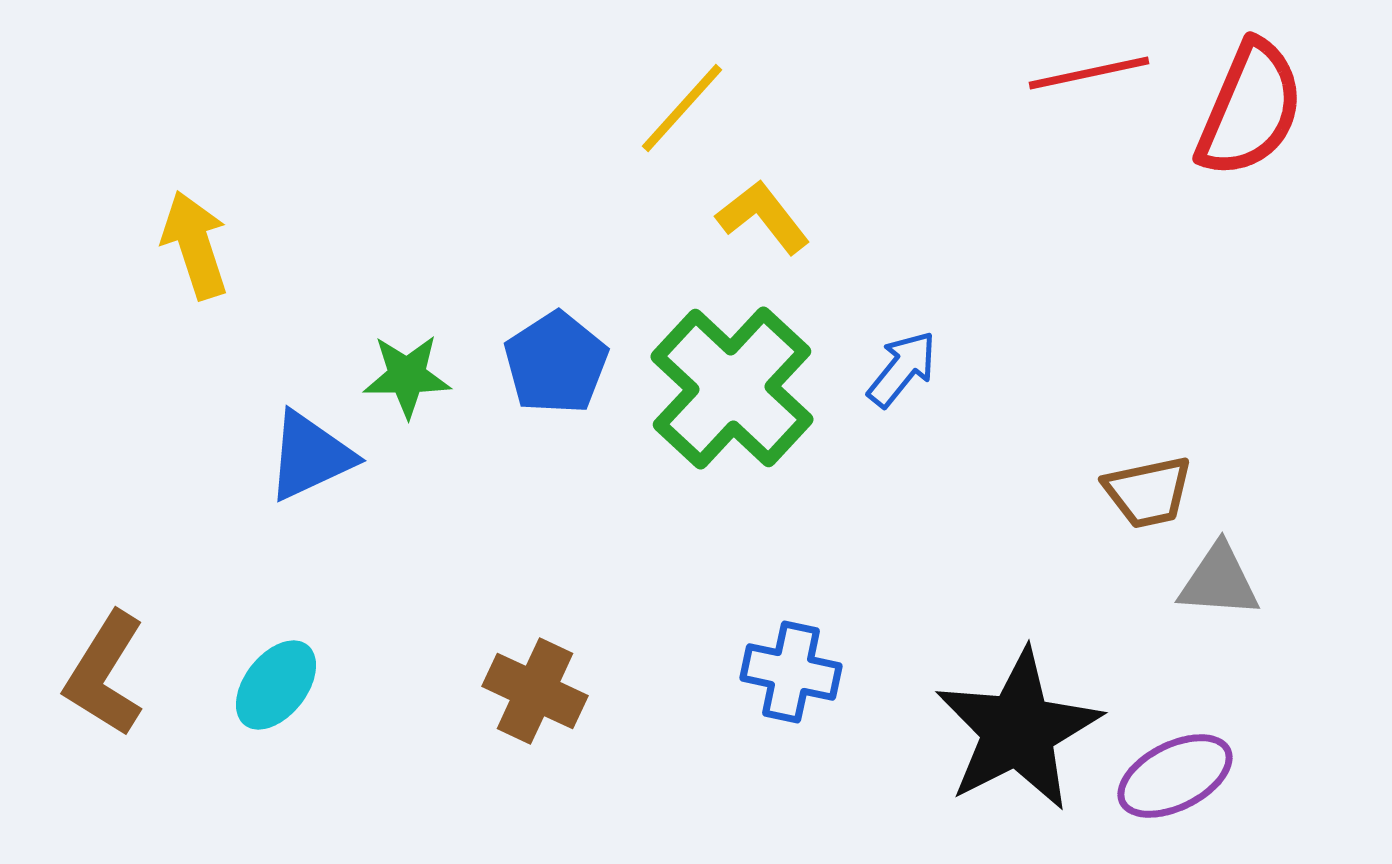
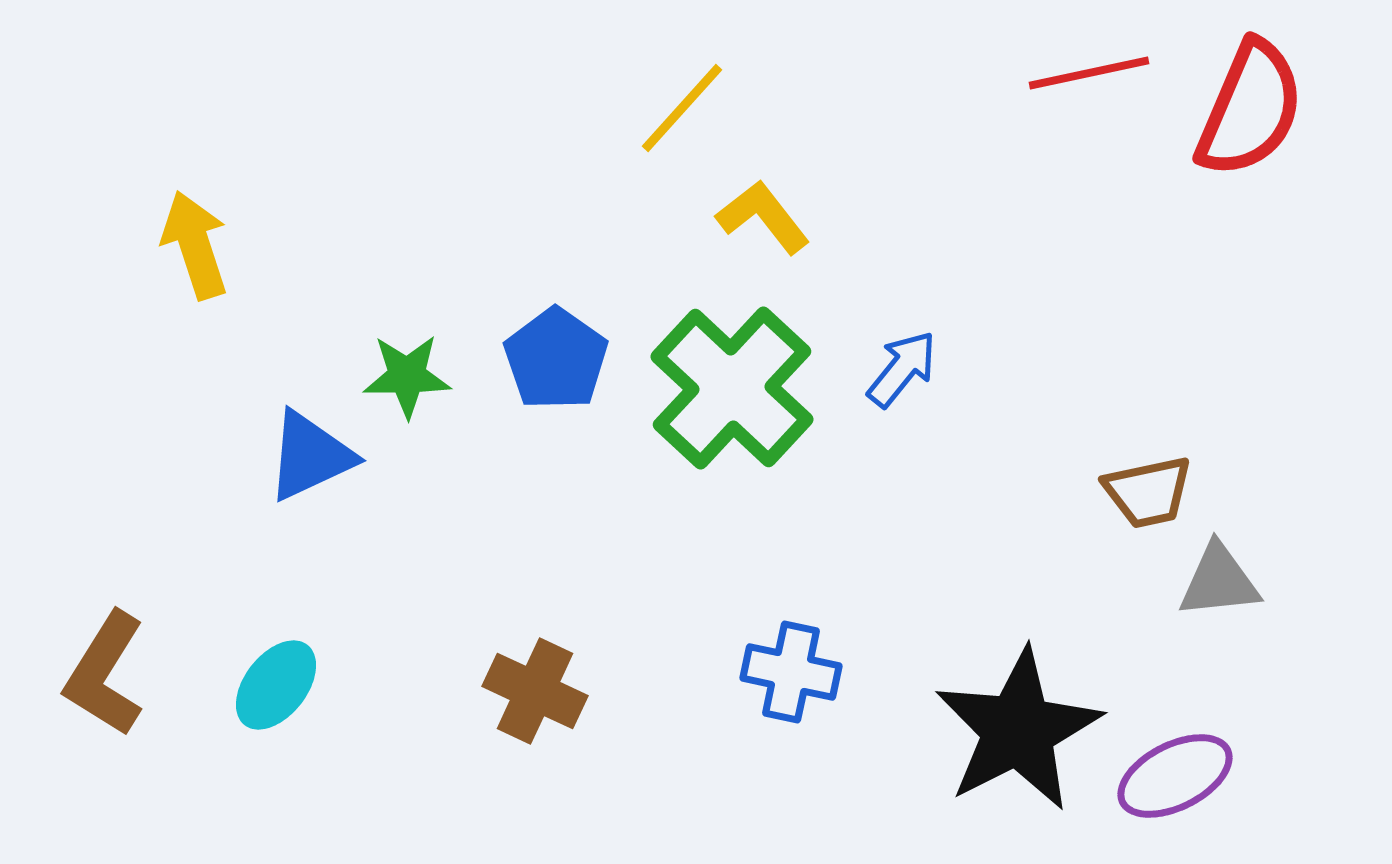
blue pentagon: moved 4 px up; rotated 4 degrees counterclockwise
gray triangle: rotated 10 degrees counterclockwise
